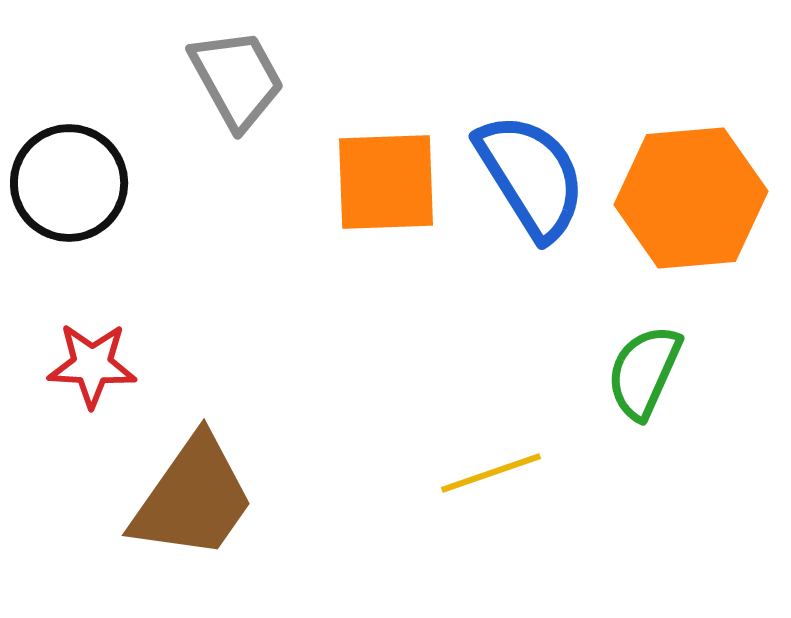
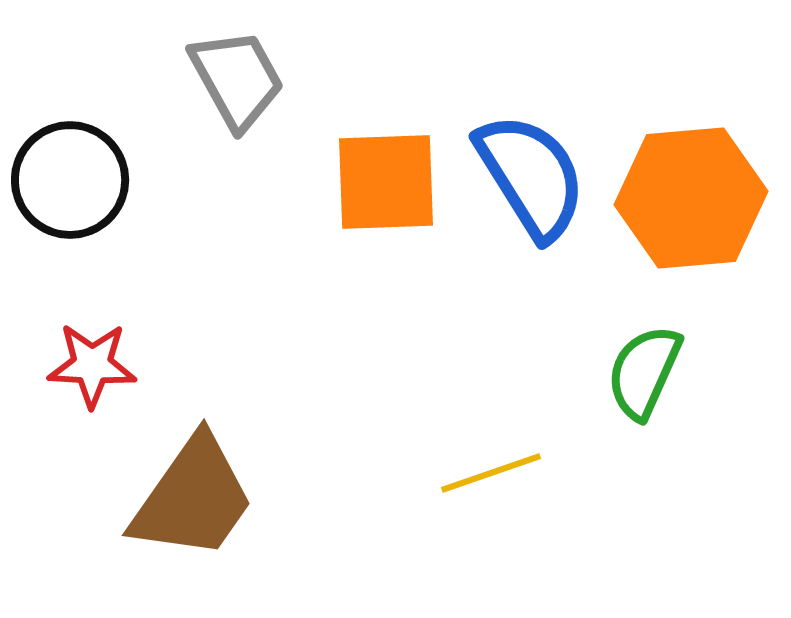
black circle: moved 1 px right, 3 px up
